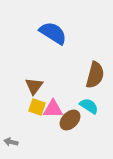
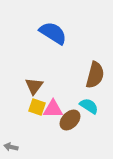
gray arrow: moved 5 px down
